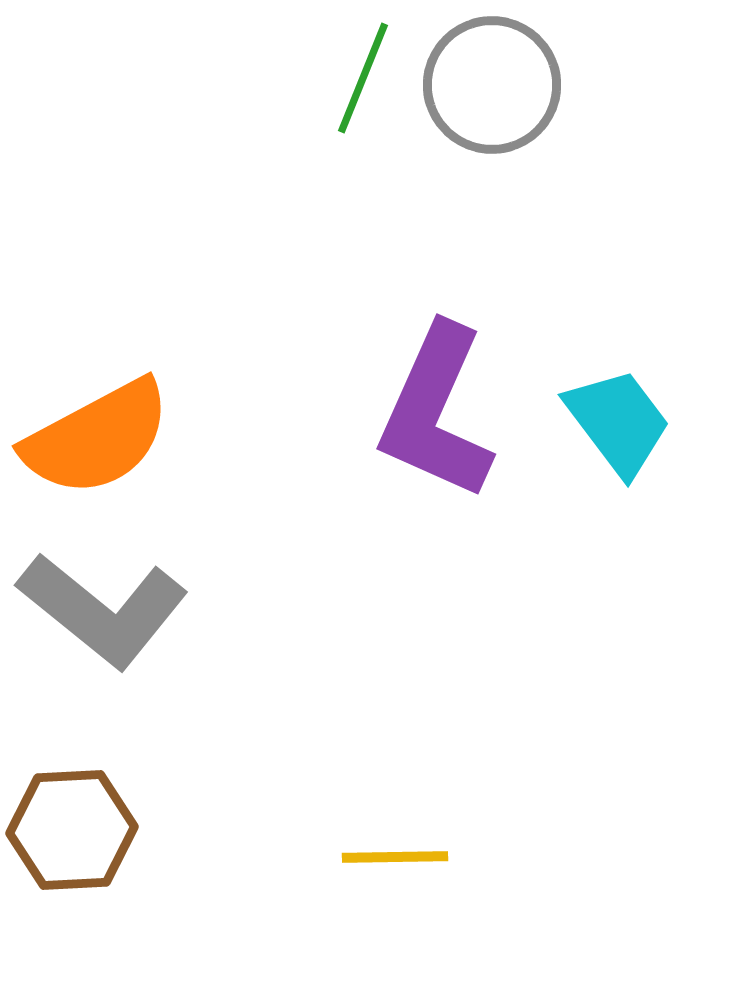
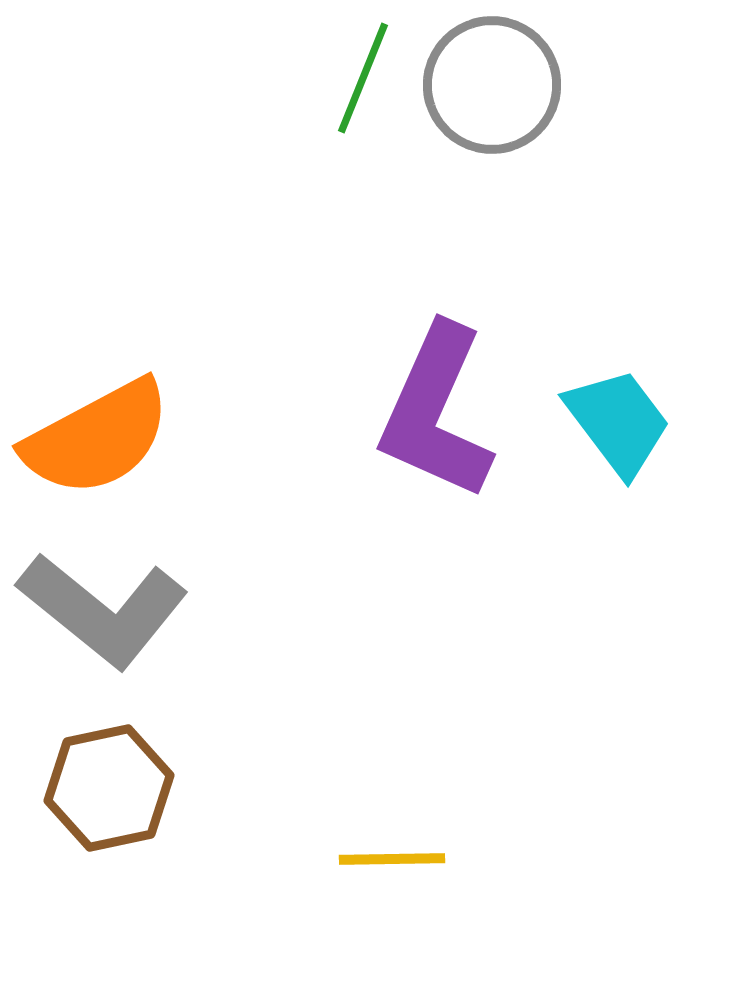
brown hexagon: moved 37 px right, 42 px up; rotated 9 degrees counterclockwise
yellow line: moved 3 px left, 2 px down
